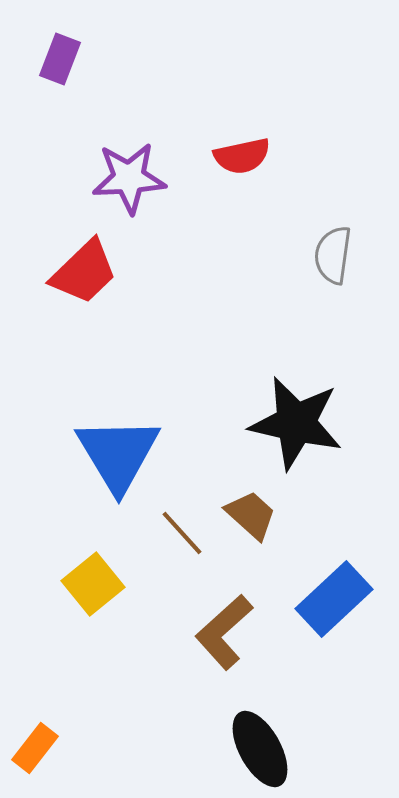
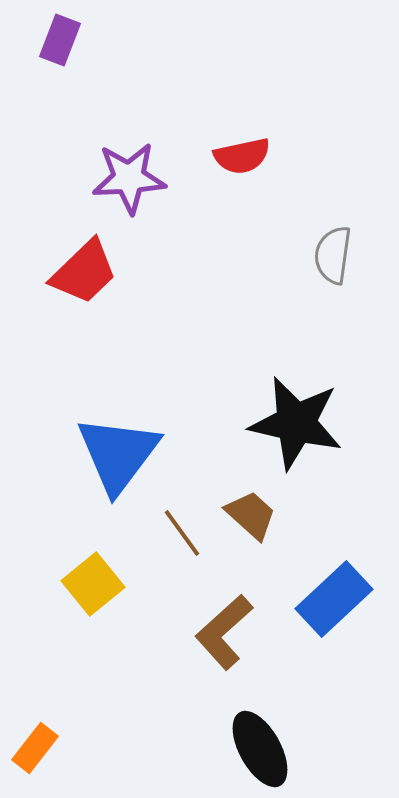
purple rectangle: moved 19 px up
blue triangle: rotated 8 degrees clockwise
brown line: rotated 6 degrees clockwise
